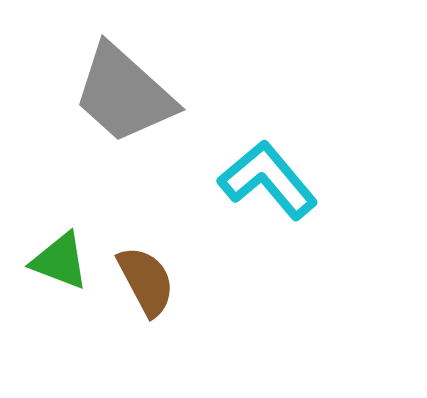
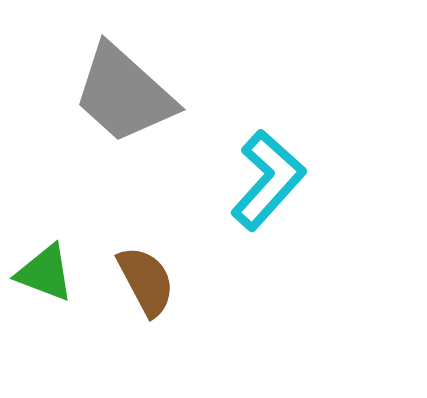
cyan L-shape: rotated 82 degrees clockwise
green triangle: moved 15 px left, 12 px down
